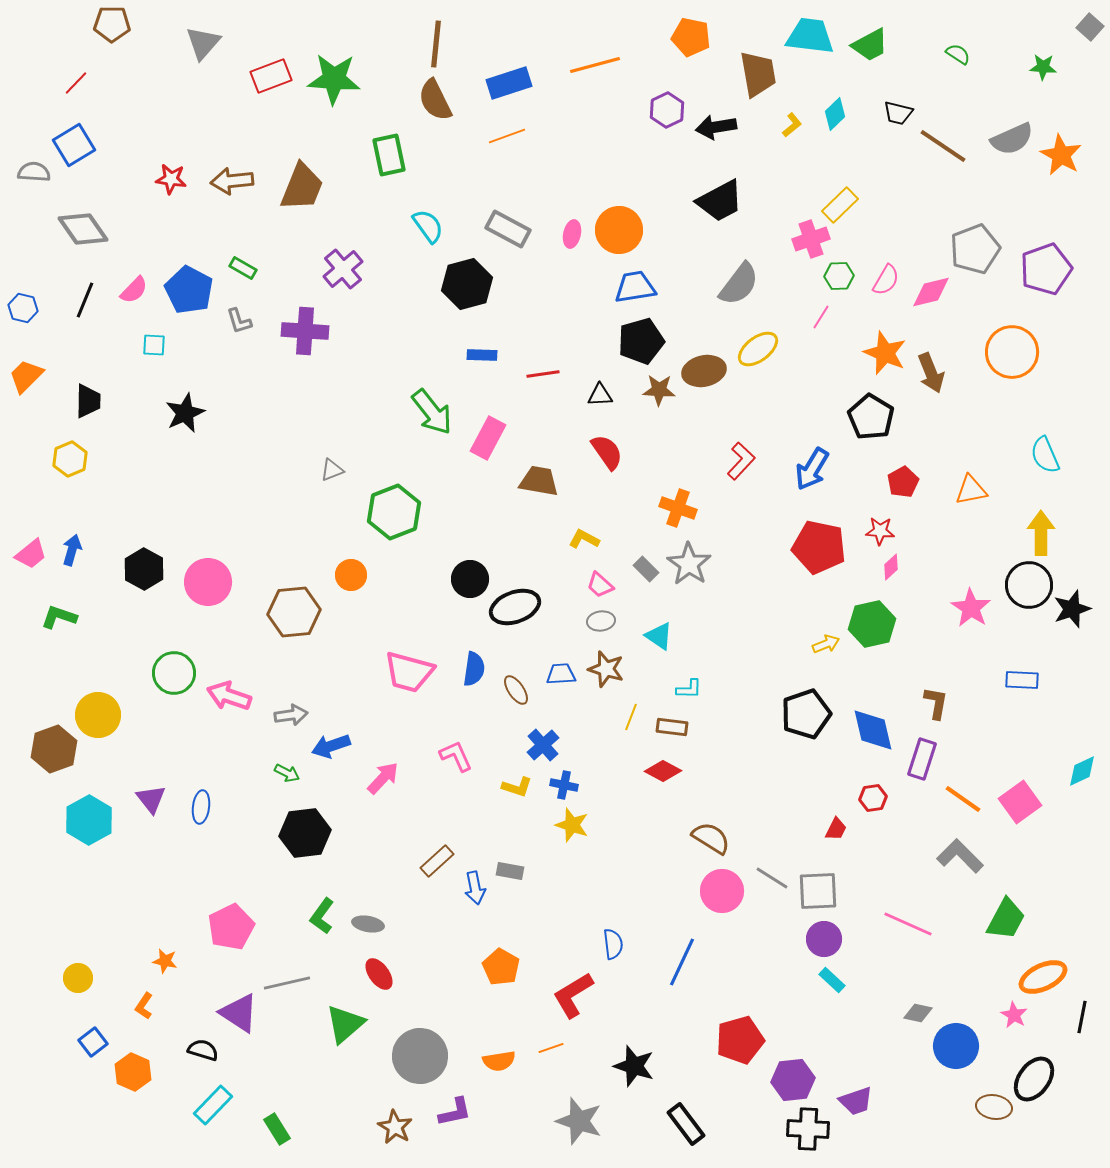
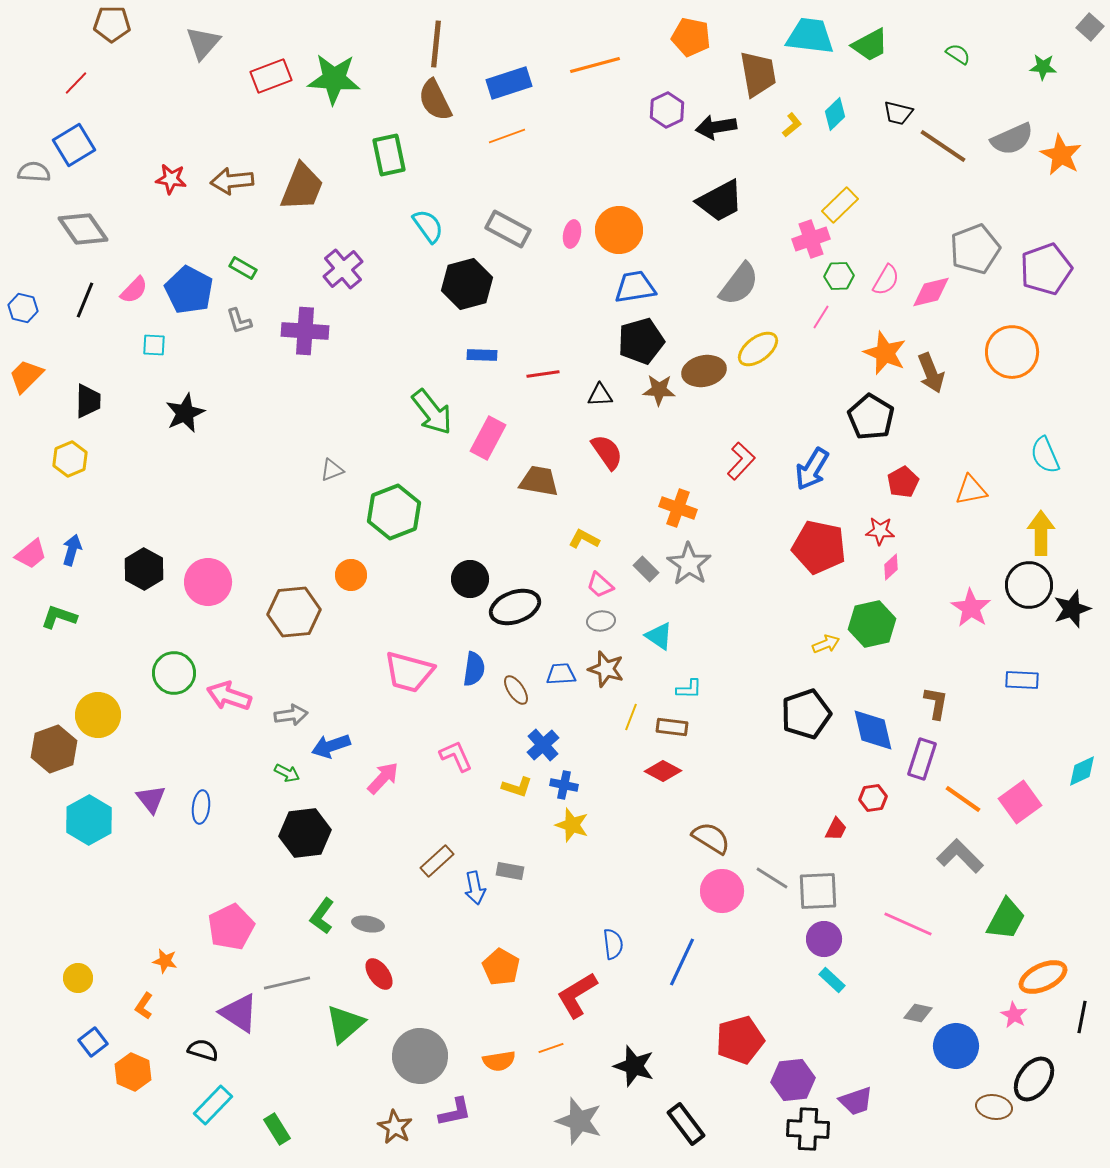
red L-shape at (573, 995): moved 4 px right
